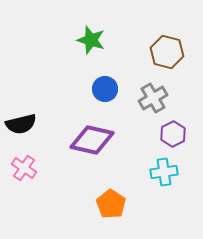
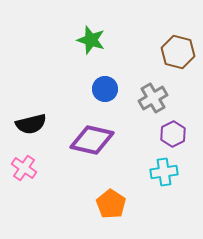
brown hexagon: moved 11 px right
black semicircle: moved 10 px right
